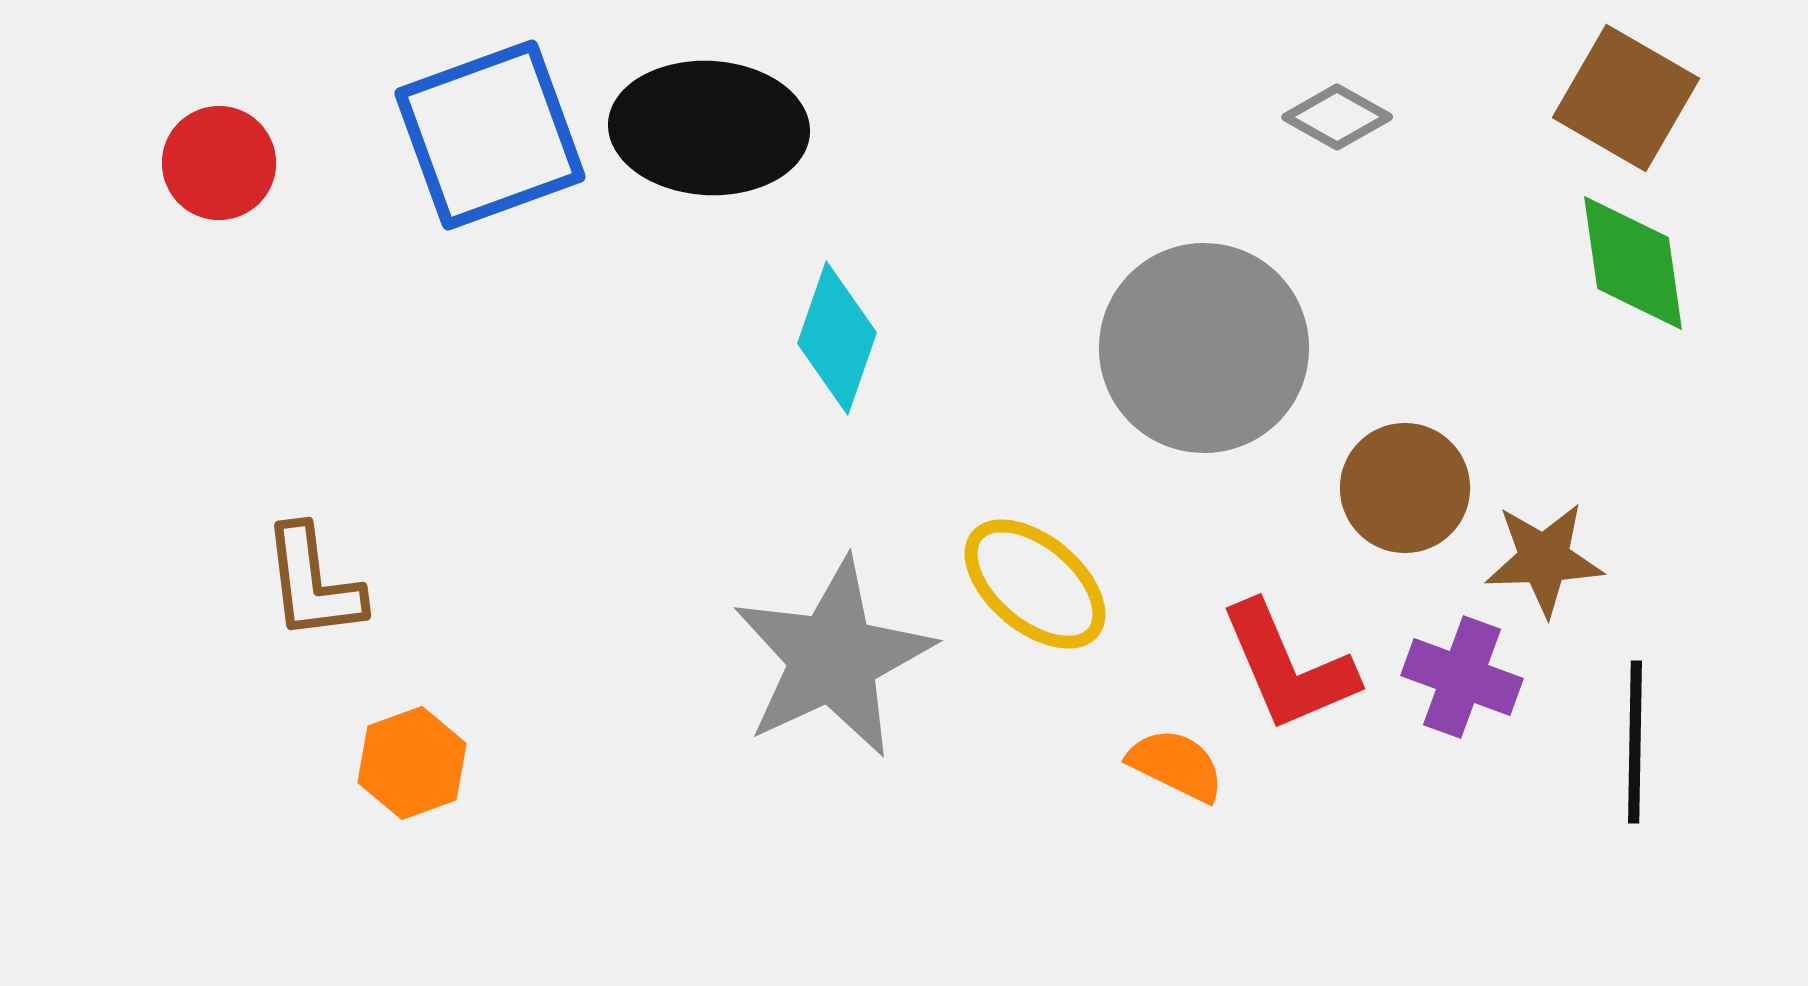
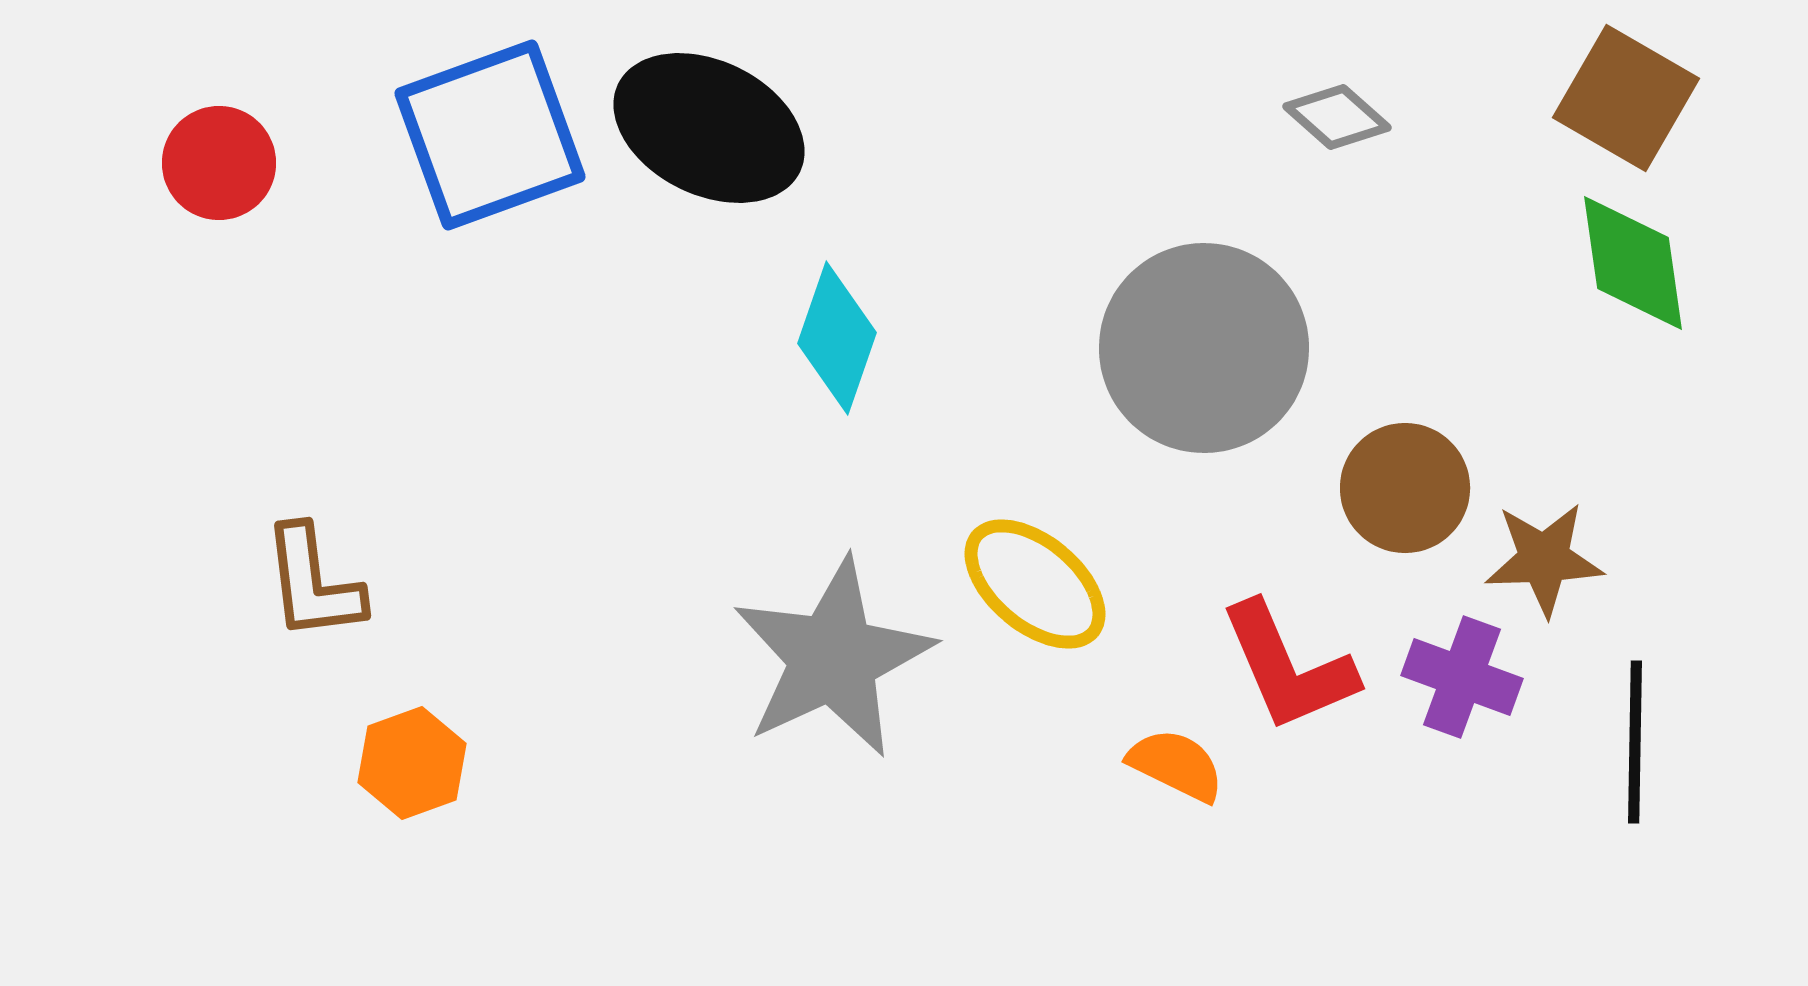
gray diamond: rotated 12 degrees clockwise
black ellipse: rotated 23 degrees clockwise
